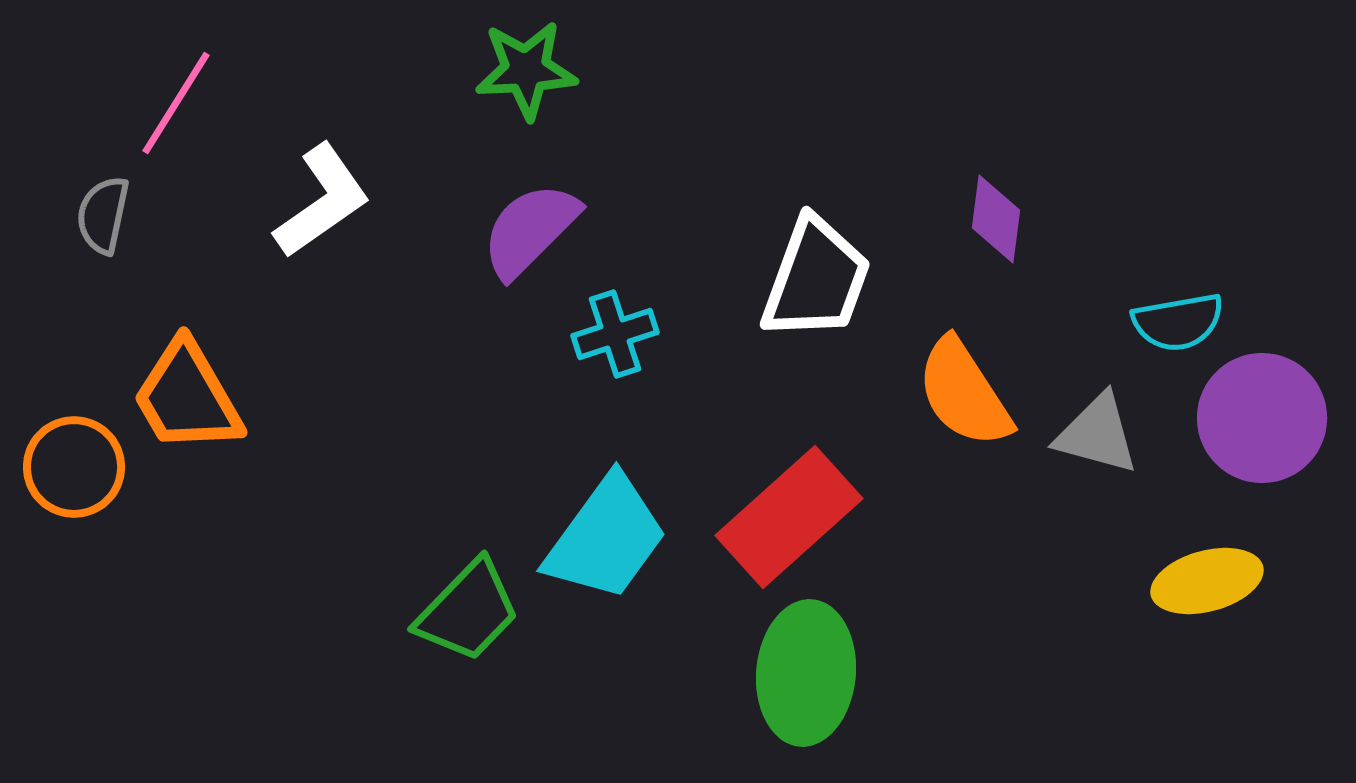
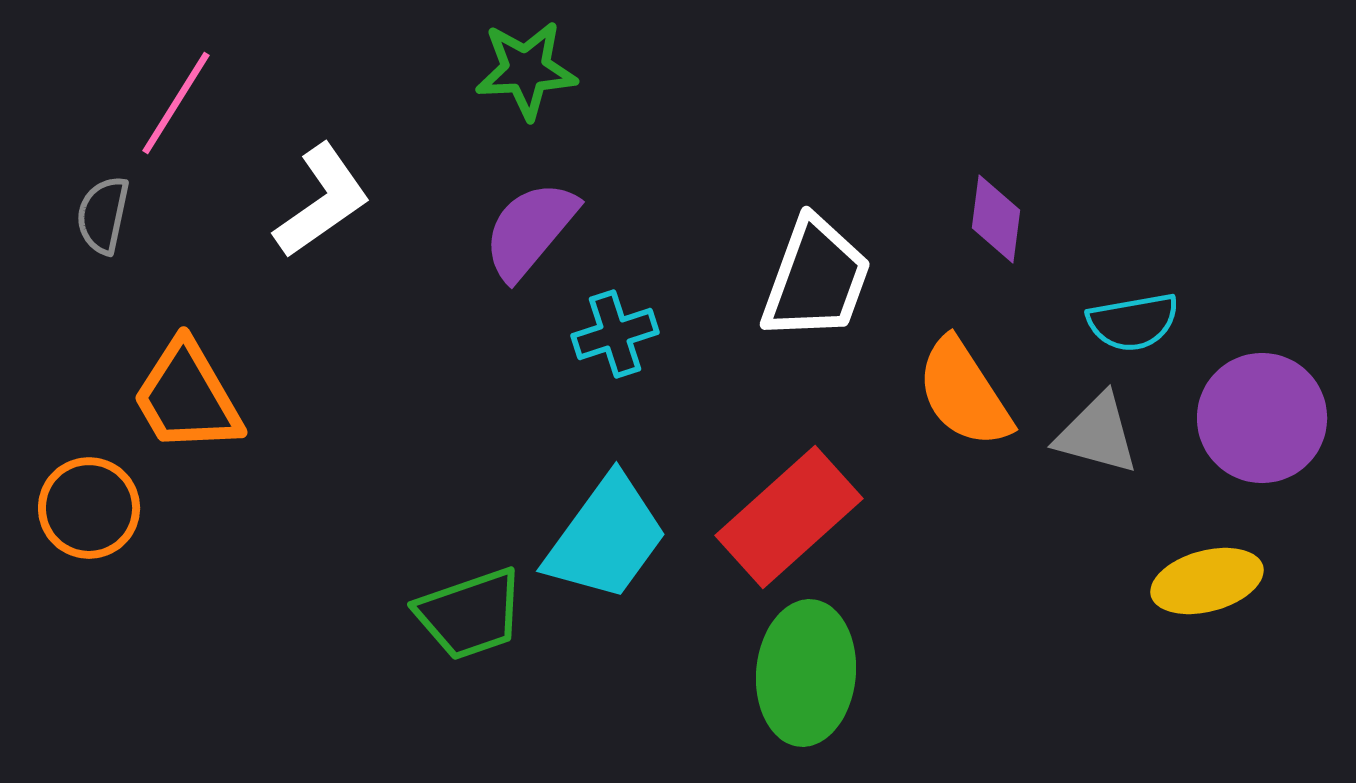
purple semicircle: rotated 5 degrees counterclockwise
cyan semicircle: moved 45 px left
orange circle: moved 15 px right, 41 px down
green trapezoid: moved 2 px right, 3 px down; rotated 27 degrees clockwise
